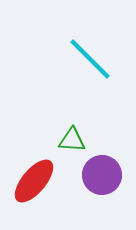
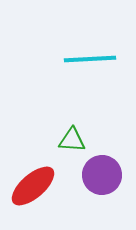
cyan line: rotated 48 degrees counterclockwise
red ellipse: moved 1 px left, 5 px down; rotated 9 degrees clockwise
